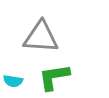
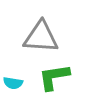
cyan semicircle: moved 2 px down
